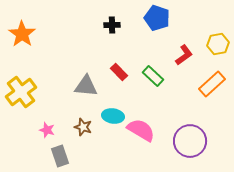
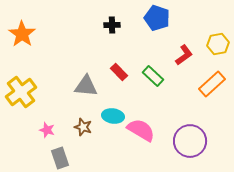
gray rectangle: moved 2 px down
